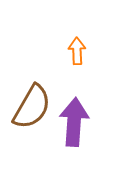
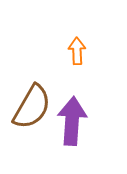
purple arrow: moved 2 px left, 1 px up
